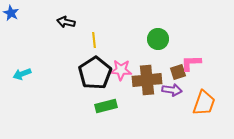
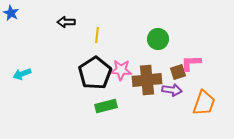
black arrow: rotated 12 degrees counterclockwise
yellow line: moved 3 px right, 5 px up; rotated 14 degrees clockwise
